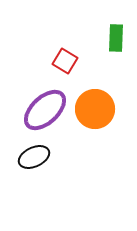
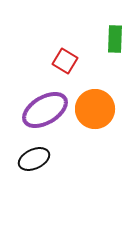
green rectangle: moved 1 px left, 1 px down
purple ellipse: rotated 12 degrees clockwise
black ellipse: moved 2 px down
